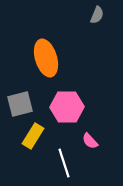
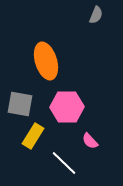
gray semicircle: moved 1 px left
orange ellipse: moved 3 px down
gray square: rotated 24 degrees clockwise
white line: rotated 28 degrees counterclockwise
